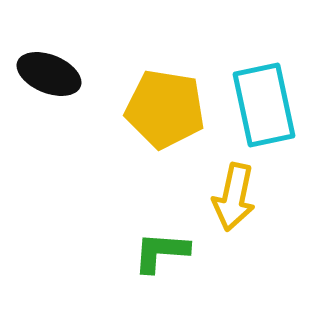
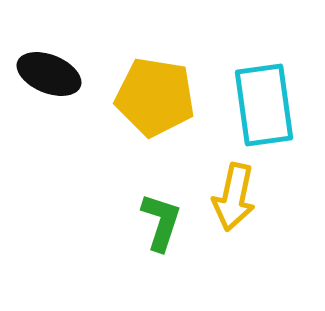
cyan rectangle: rotated 4 degrees clockwise
yellow pentagon: moved 10 px left, 12 px up
green L-shape: moved 30 px up; rotated 104 degrees clockwise
